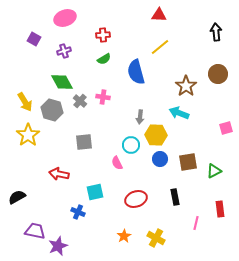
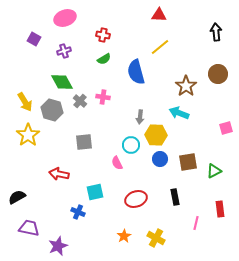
red cross: rotated 16 degrees clockwise
purple trapezoid: moved 6 px left, 3 px up
